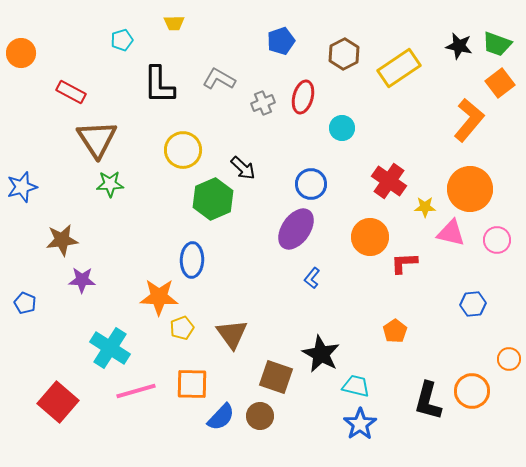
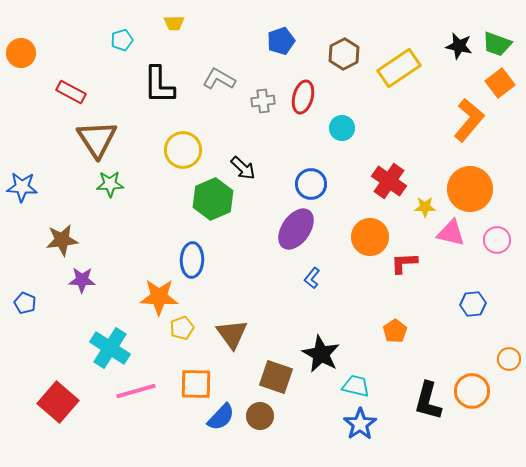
gray cross at (263, 103): moved 2 px up; rotated 15 degrees clockwise
blue star at (22, 187): rotated 20 degrees clockwise
orange square at (192, 384): moved 4 px right
